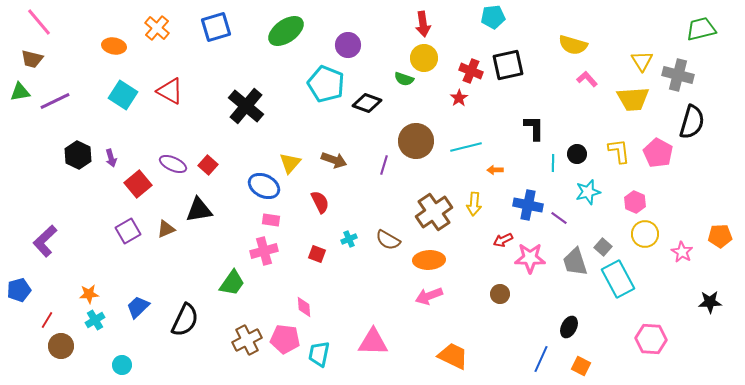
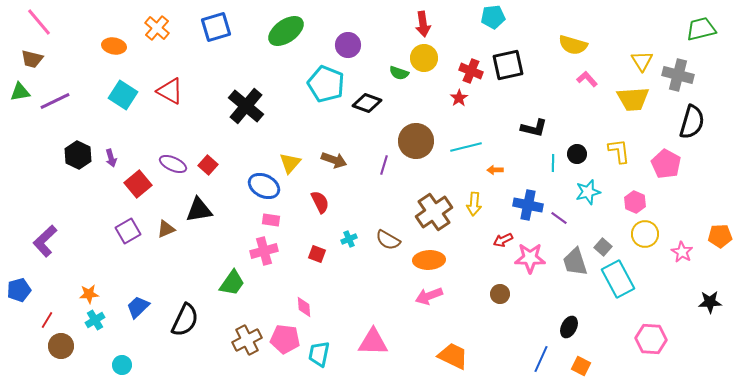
green semicircle at (404, 79): moved 5 px left, 6 px up
black L-shape at (534, 128): rotated 104 degrees clockwise
pink pentagon at (658, 153): moved 8 px right, 11 px down
